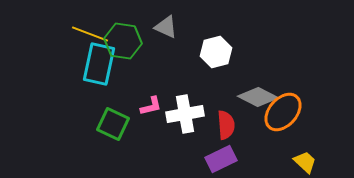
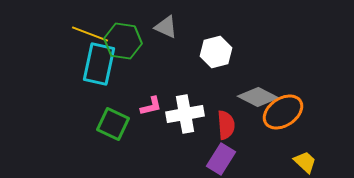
orange ellipse: rotated 15 degrees clockwise
purple rectangle: rotated 32 degrees counterclockwise
